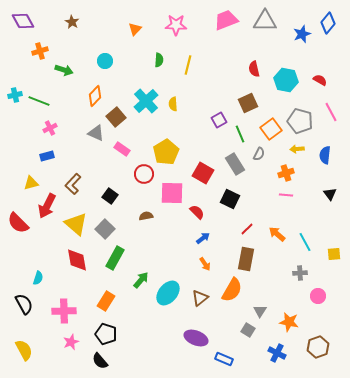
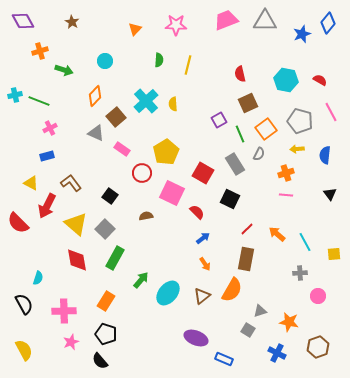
red semicircle at (254, 69): moved 14 px left, 5 px down
orange square at (271, 129): moved 5 px left
red circle at (144, 174): moved 2 px left, 1 px up
yellow triangle at (31, 183): rotated 42 degrees clockwise
brown L-shape at (73, 184): moved 2 px left, 1 px up; rotated 100 degrees clockwise
pink square at (172, 193): rotated 25 degrees clockwise
brown triangle at (200, 298): moved 2 px right, 2 px up
gray triangle at (260, 311): rotated 40 degrees clockwise
